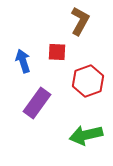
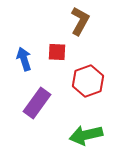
blue arrow: moved 1 px right, 2 px up
